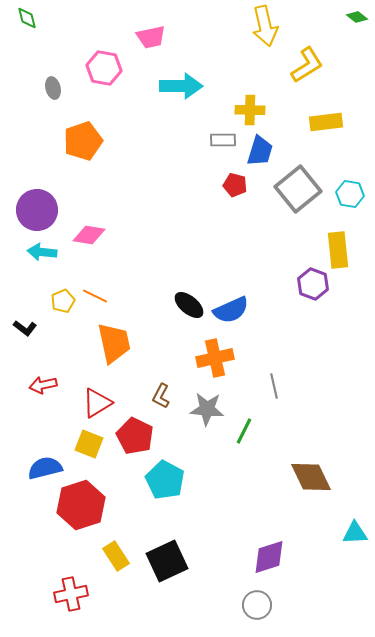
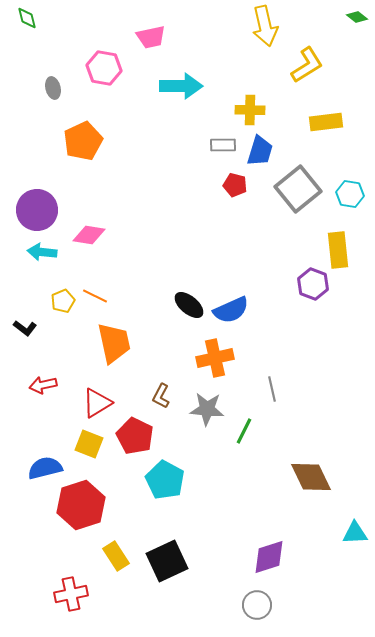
gray rectangle at (223, 140): moved 5 px down
orange pentagon at (83, 141): rotated 6 degrees counterclockwise
gray line at (274, 386): moved 2 px left, 3 px down
